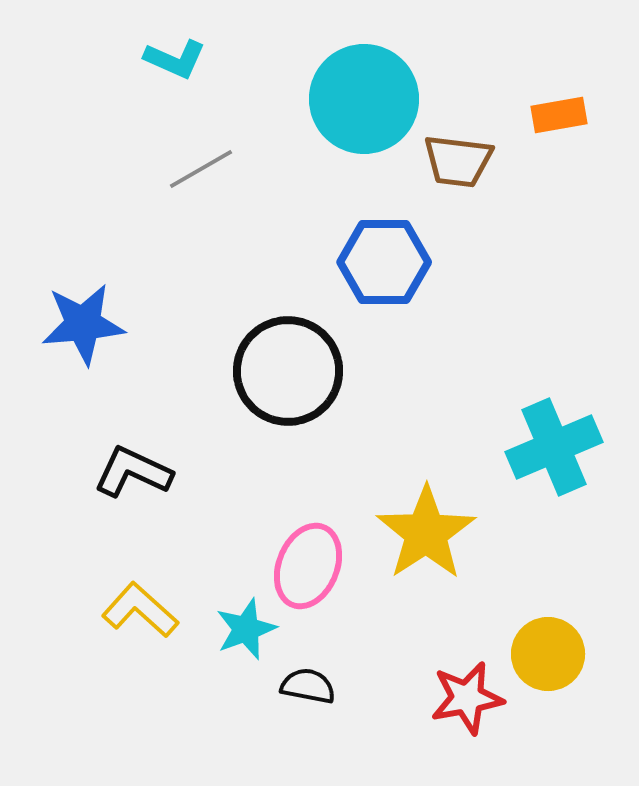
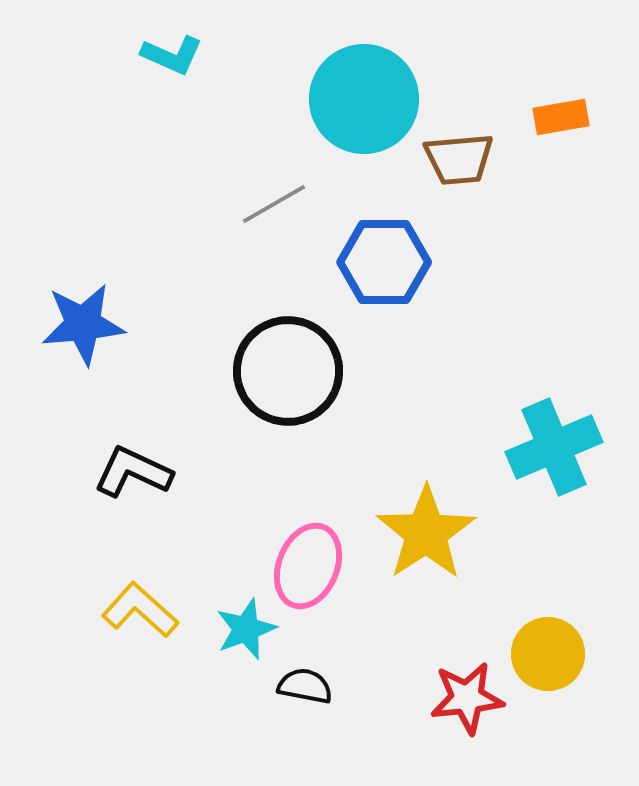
cyan L-shape: moved 3 px left, 4 px up
orange rectangle: moved 2 px right, 2 px down
brown trapezoid: moved 1 px right, 2 px up; rotated 12 degrees counterclockwise
gray line: moved 73 px right, 35 px down
black semicircle: moved 3 px left
red star: rotated 4 degrees clockwise
